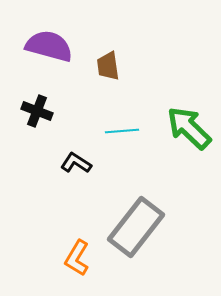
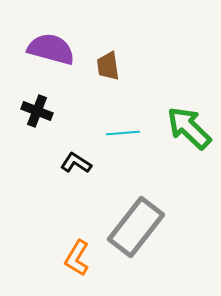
purple semicircle: moved 2 px right, 3 px down
cyan line: moved 1 px right, 2 px down
